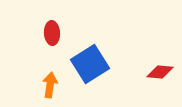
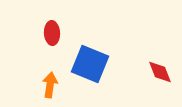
blue square: rotated 36 degrees counterclockwise
red diamond: rotated 64 degrees clockwise
